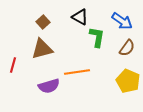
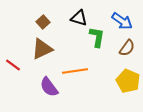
black triangle: moved 1 px left, 1 px down; rotated 12 degrees counterclockwise
brown triangle: rotated 10 degrees counterclockwise
red line: rotated 70 degrees counterclockwise
orange line: moved 2 px left, 1 px up
purple semicircle: moved 1 px down; rotated 70 degrees clockwise
